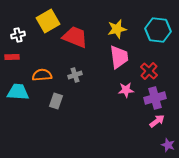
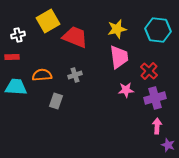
cyan trapezoid: moved 2 px left, 5 px up
pink arrow: moved 5 px down; rotated 49 degrees counterclockwise
